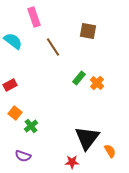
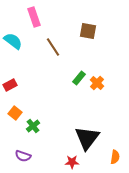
green cross: moved 2 px right
orange semicircle: moved 5 px right, 6 px down; rotated 40 degrees clockwise
